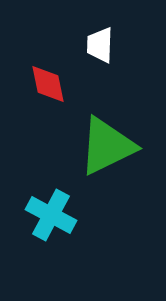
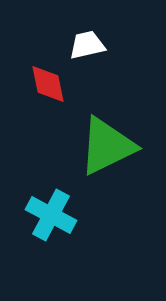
white trapezoid: moved 13 px left; rotated 75 degrees clockwise
